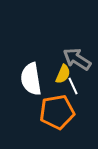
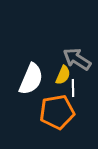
yellow semicircle: moved 1 px down
white semicircle: rotated 148 degrees counterclockwise
white line: moved 2 px down; rotated 24 degrees clockwise
